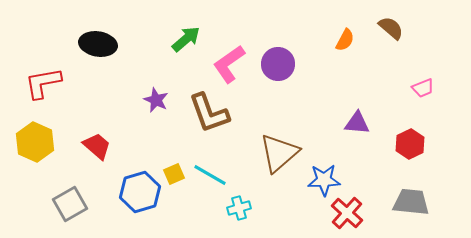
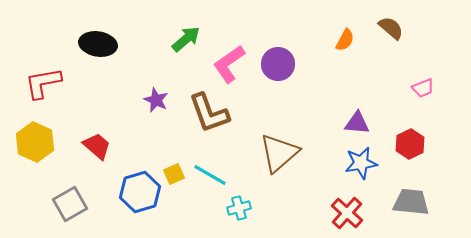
blue star: moved 37 px right, 17 px up; rotated 8 degrees counterclockwise
